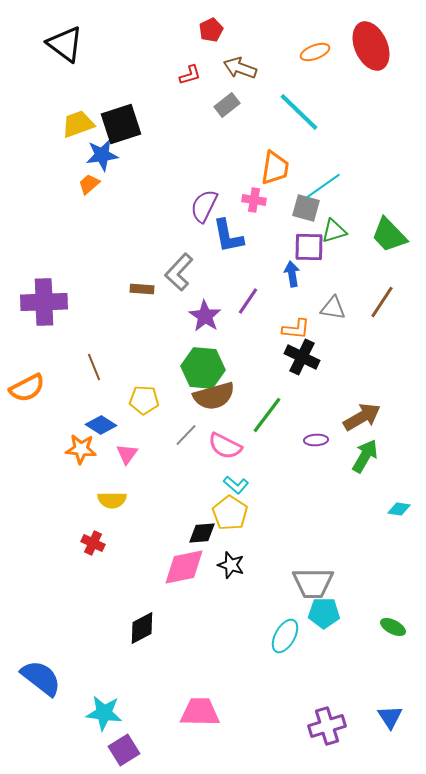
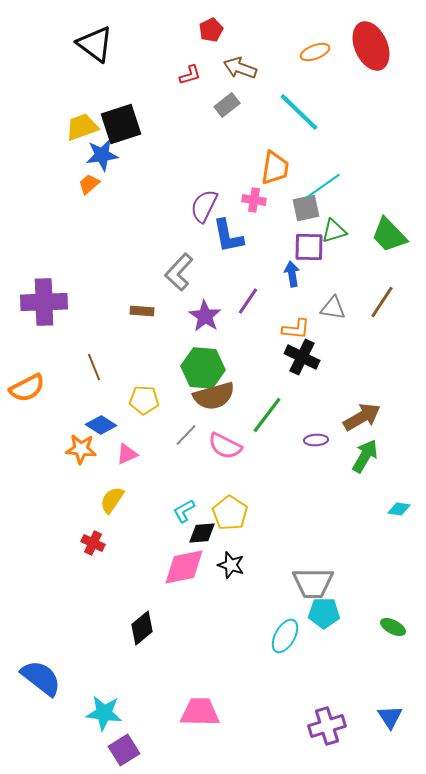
black triangle at (65, 44): moved 30 px right
yellow trapezoid at (78, 124): moved 4 px right, 3 px down
gray square at (306, 208): rotated 28 degrees counterclockwise
brown rectangle at (142, 289): moved 22 px down
pink triangle at (127, 454): rotated 30 degrees clockwise
cyan L-shape at (236, 485): moved 52 px left, 26 px down; rotated 110 degrees clockwise
yellow semicircle at (112, 500): rotated 124 degrees clockwise
black diamond at (142, 628): rotated 12 degrees counterclockwise
